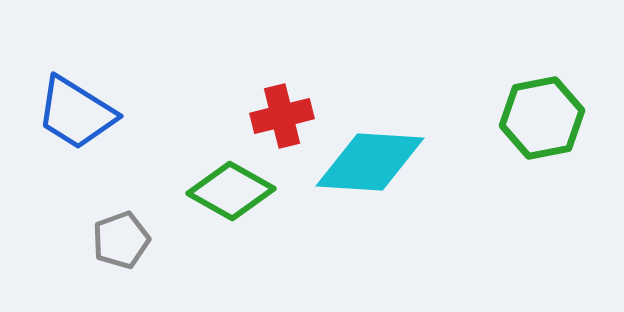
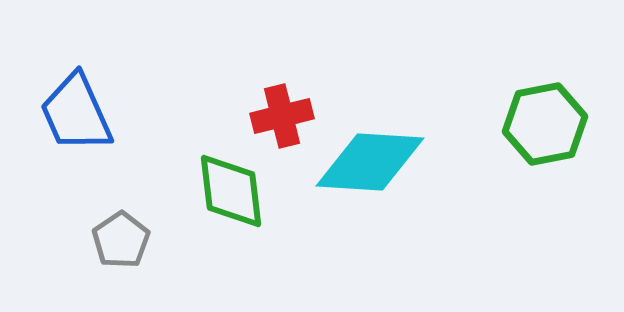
blue trapezoid: rotated 34 degrees clockwise
green hexagon: moved 3 px right, 6 px down
green diamond: rotated 54 degrees clockwise
gray pentagon: rotated 14 degrees counterclockwise
